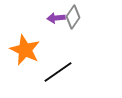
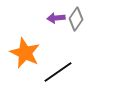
gray diamond: moved 3 px right, 2 px down
orange star: moved 3 px down
